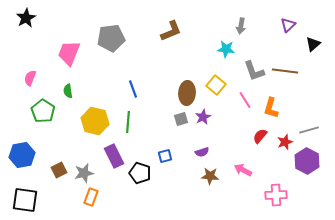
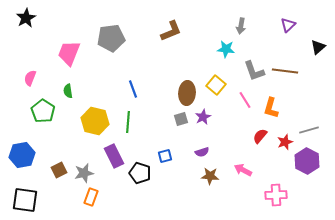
black triangle: moved 5 px right, 3 px down
